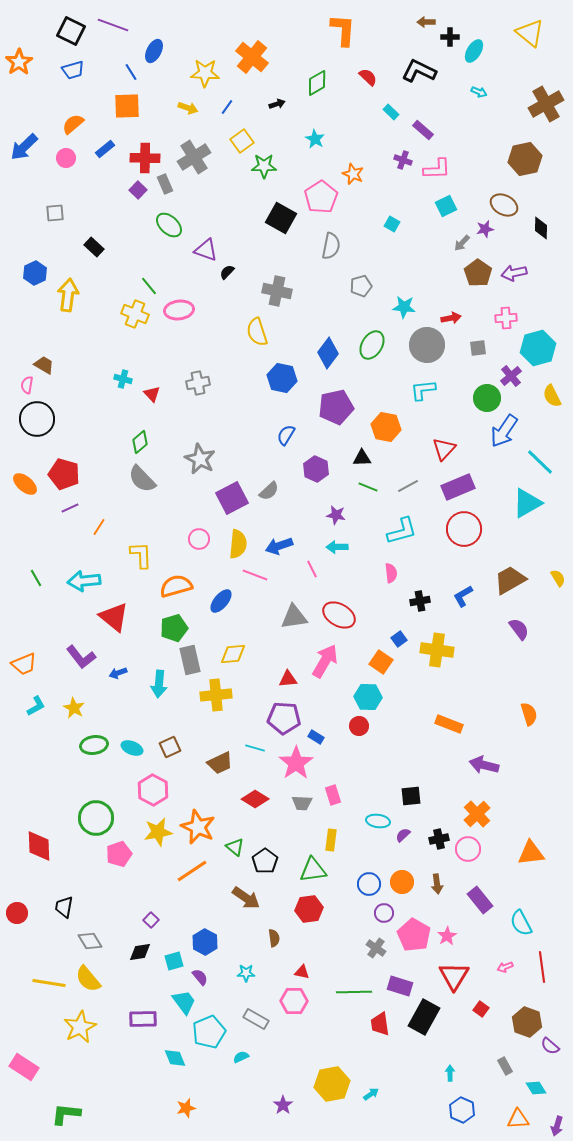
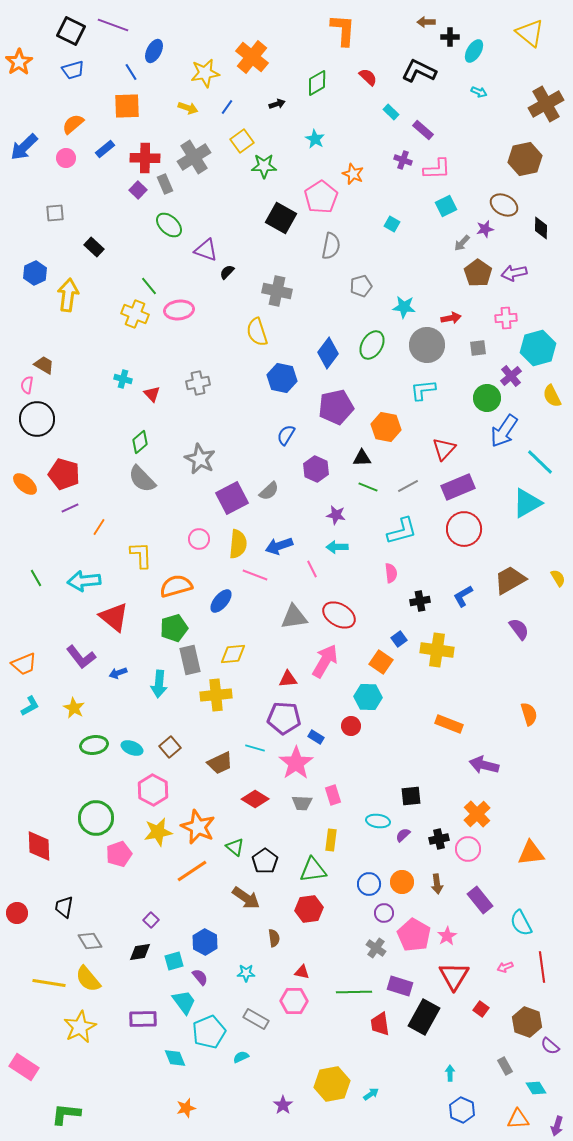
yellow star at (205, 73): rotated 12 degrees counterclockwise
cyan L-shape at (36, 706): moved 6 px left
red circle at (359, 726): moved 8 px left
brown square at (170, 747): rotated 15 degrees counterclockwise
